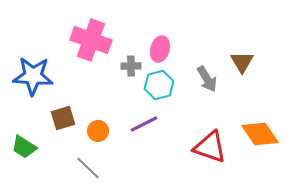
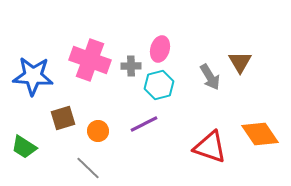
pink cross: moved 1 px left, 20 px down
brown triangle: moved 2 px left
gray arrow: moved 3 px right, 2 px up
